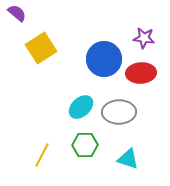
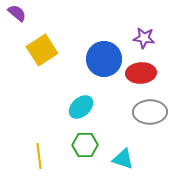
yellow square: moved 1 px right, 2 px down
gray ellipse: moved 31 px right
yellow line: moved 3 px left, 1 px down; rotated 35 degrees counterclockwise
cyan triangle: moved 5 px left
